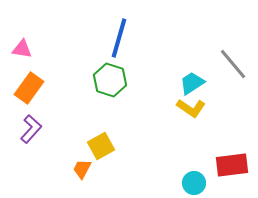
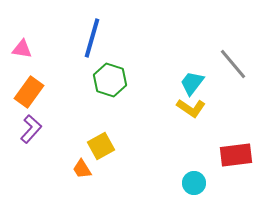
blue line: moved 27 px left
cyan trapezoid: rotated 20 degrees counterclockwise
orange rectangle: moved 4 px down
red rectangle: moved 4 px right, 10 px up
orange trapezoid: rotated 60 degrees counterclockwise
